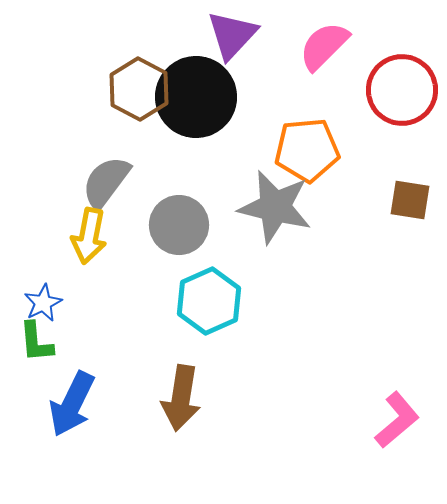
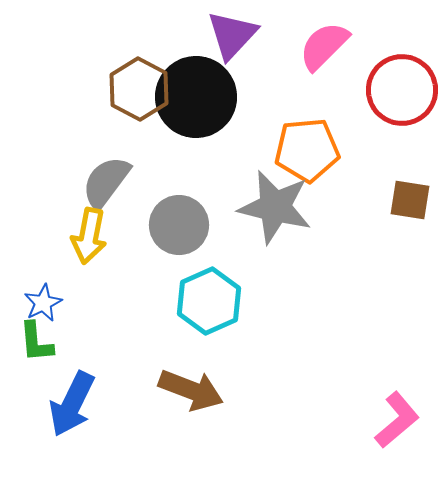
brown arrow: moved 10 px right, 8 px up; rotated 78 degrees counterclockwise
